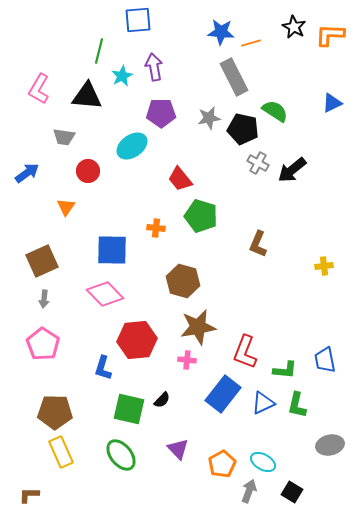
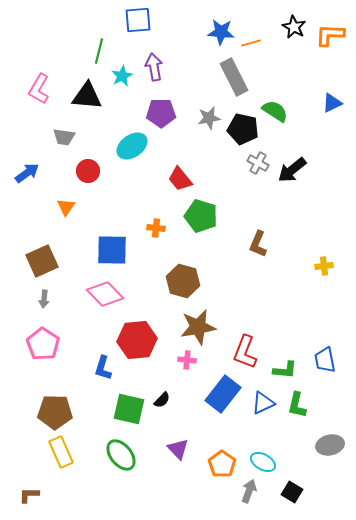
orange pentagon at (222, 464): rotated 8 degrees counterclockwise
